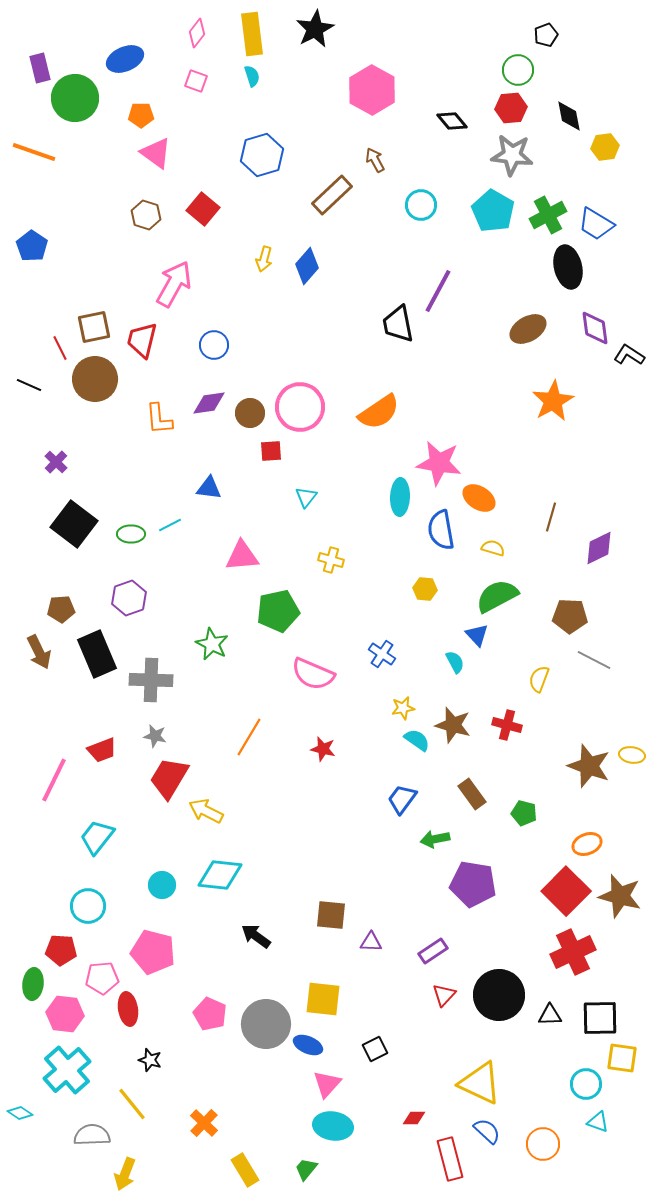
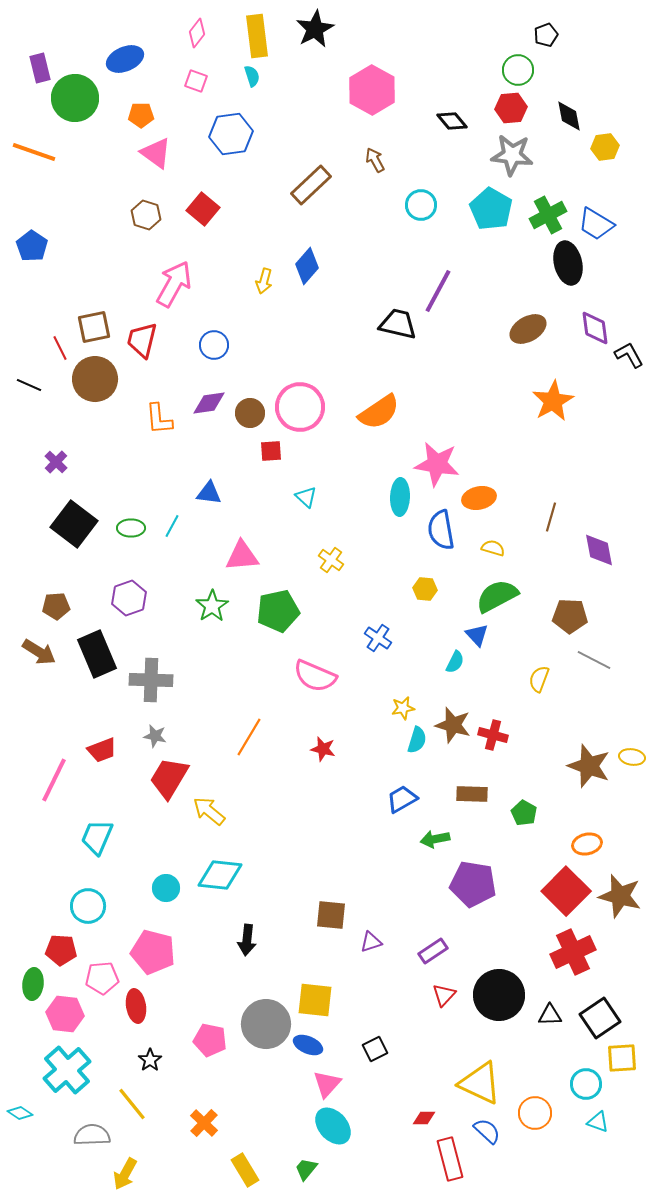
yellow rectangle at (252, 34): moved 5 px right, 2 px down
blue hexagon at (262, 155): moved 31 px left, 21 px up; rotated 9 degrees clockwise
brown rectangle at (332, 195): moved 21 px left, 10 px up
cyan pentagon at (493, 211): moved 2 px left, 2 px up
yellow arrow at (264, 259): moved 22 px down
black ellipse at (568, 267): moved 4 px up
black trapezoid at (398, 324): rotated 114 degrees clockwise
black L-shape at (629, 355): rotated 28 degrees clockwise
pink star at (439, 463): moved 2 px left, 1 px down
blue triangle at (209, 488): moved 5 px down
cyan triangle at (306, 497): rotated 25 degrees counterclockwise
orange ellipse at (479, 498): rotated 44 degrees counterclockwise
cyan line at (170, 525): moved 2 px right, 1 px down; rotated 35 degrees counterclockwise
green ellipse at (131, 534): moved 6 px up
purple diamond at (599, 548): moved 2 px down; rotated 75 degrees counterclockwise
yellow cross at (331, 560): rotated 20 degrees clockwise
brown pentagon at (61, 609): moved 5 px left, 3 px up
green star at (212, 644): moved 38 px up; rotated 12 degrees clockwise
brown arrow at (39, 652): rotated 32 degrees counterclockwise
blue cross at (382, 654): moved 4 px left, 16 px up
cyan semicircle at (455, 662): rotated 55 degrees clockwise
pink semicircle at (313, 674): moved 2 px right, 2 px down
red cross at (507, 725): moved 14 px left, 10 px down
cyan semicircle at (417, 740): rotated 72 degrees clockwise
yellow ellipse at (632, 755): moved 2 px down
brown rectangle at (472, 794): rotated 52 degrees counterclockwise
blue trapezoid at (402, 799): rotated 24 degrees clockwise
yellow arrow at (206, 811): moved 3 px right; rotated 12 degrees clockwise
green pentagon at (524, 813): rotated 15 degrees clockwise
cyan trapezoid at (97, 837): rotated 15 degrees counterclockwise
orange ellipse at (587, 844): rotated 8 degrees clockwise
cyan circle at (162, 885): moved 4 px right, 3 px down
black arrow at (256, 936): moved 9 px left, 4 px down; rotated 120 degrees counterclockwise
purple triangle at (371, 942): rotated 20 degrees counterclockwise
yellow square at (323, 999): moved 8 px left, 1 px down
red ellipse at (128, 1009): moved 8 px right, 3 px up
pink pentagon at (210, 1014): moved 26 px down; rotated 12 degrees counterclockwise
black square at (600, 1018): rotated 33 degrees counterclockwise
yellow square at (622, 1058): rotated 12 degrees counterclockwise
black star at (150, 1060): rotated 20 degrees clockwise
red diamond at (414, 1118): moved 10 px right
cyan ellipse at (333, 1126): rotated 39 degrees clockwise
orange circle at (543, 1144): moved 8 px left, 31 px up
yellow arrow at (125, 1174): rotated 8 degrees clockwise
